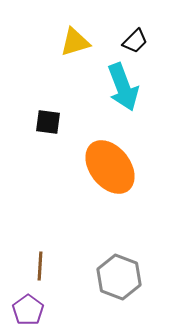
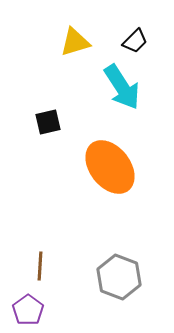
cyan arrow: moved 1 px left; rotated 12 degrees counterclockwise
black square: rotated 20 degrees counterclockwise
